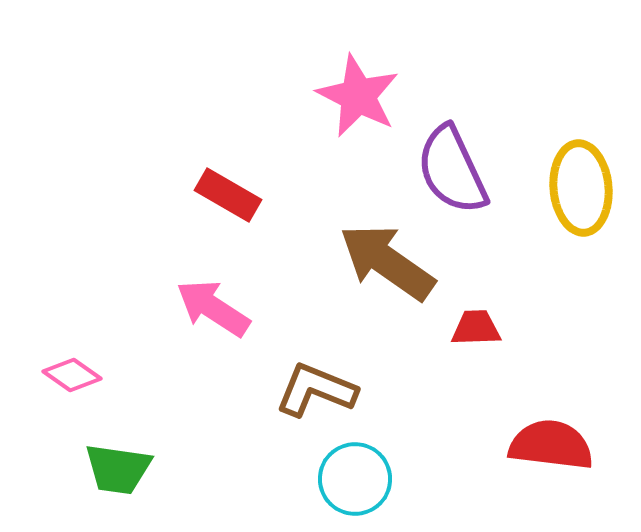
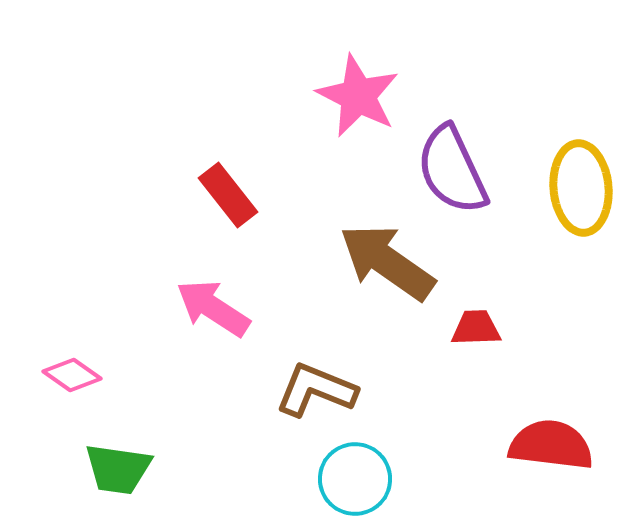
red rectangle: rotated 22 degrees clockwise
